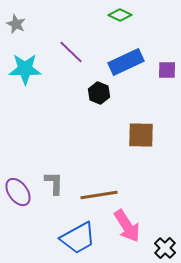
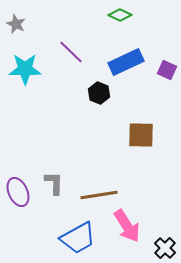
purple square: rotated 24 degrees clockwise
purple ellipse: rotated 12 degrees clockwise
